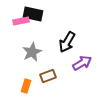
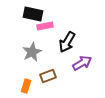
pink rectangle: moved 24 px right, 5 px down
